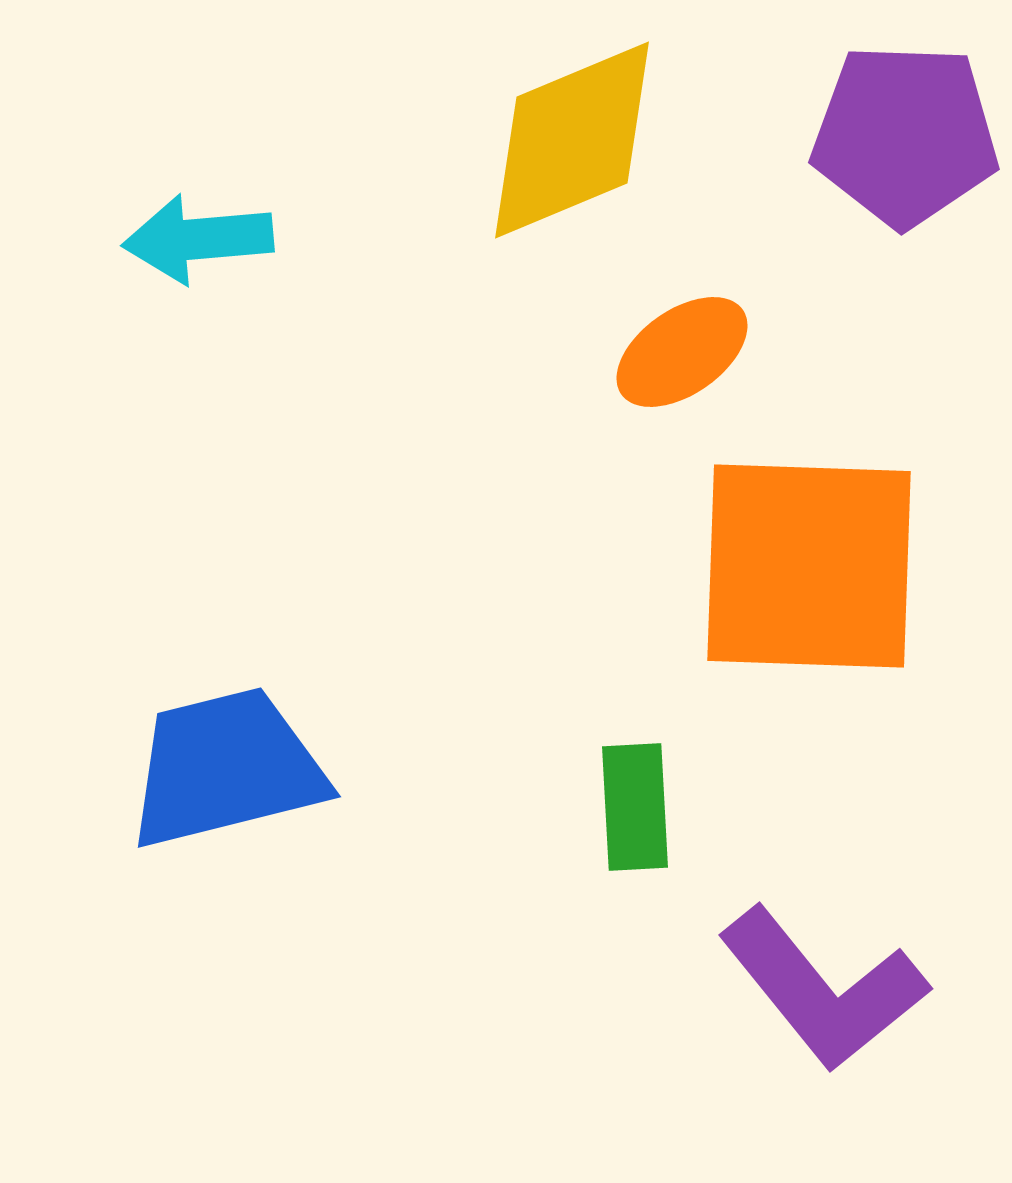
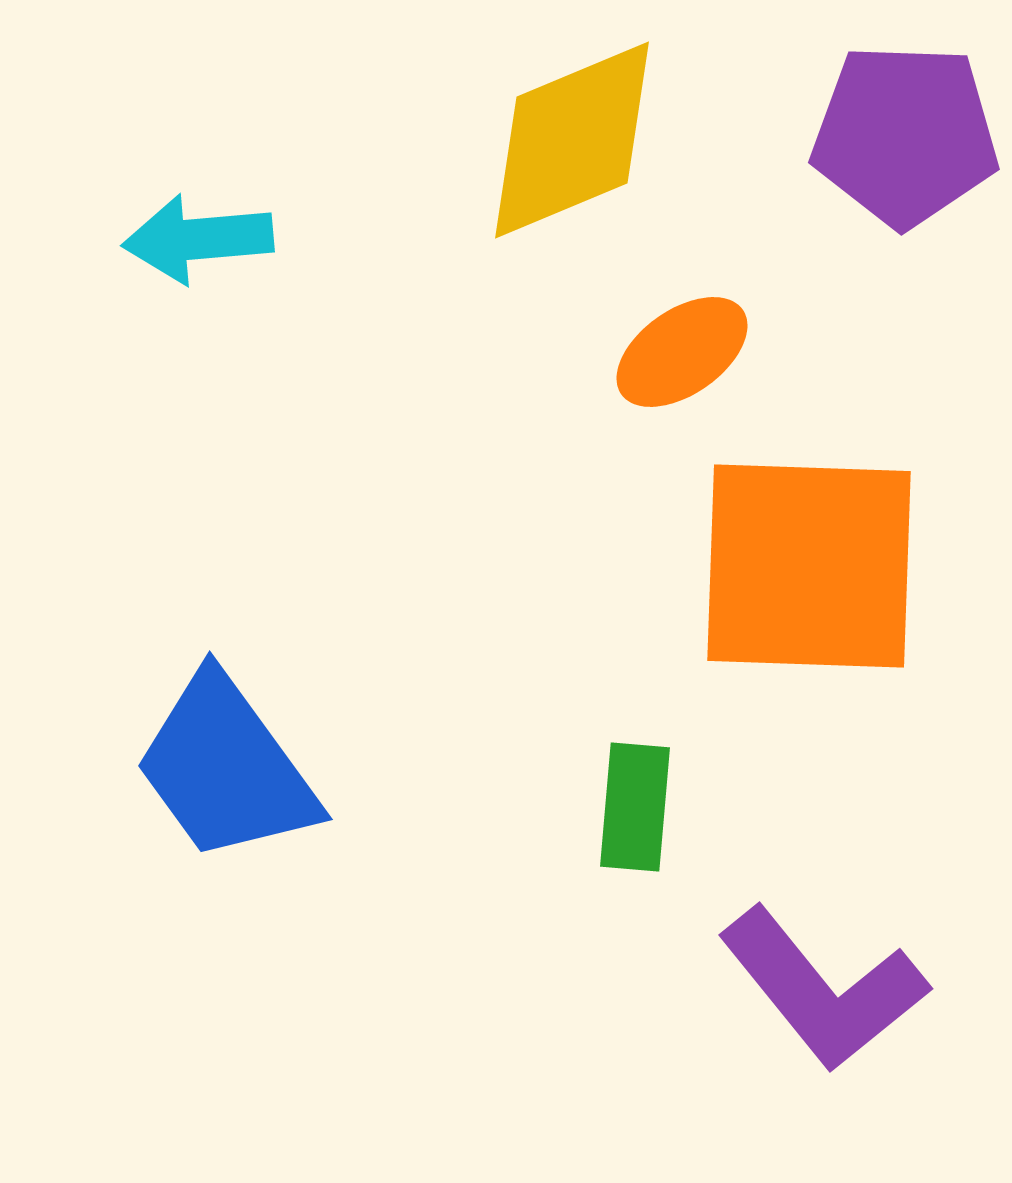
blue trapezoid: rotated 112 degrees counterclockwise
green rectangle: rotated 8 degrees clockwise
